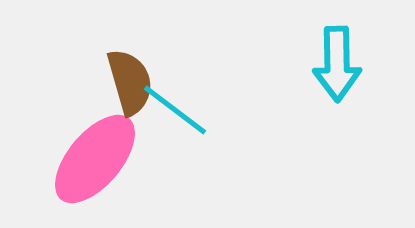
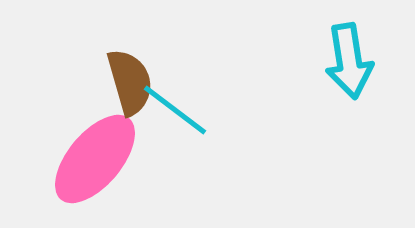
cyan arrow: moved 12 px right, 3 px up; rotated 8 degrees counterclockwise
